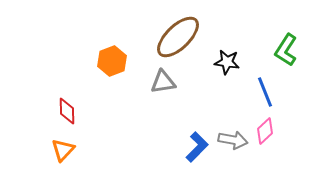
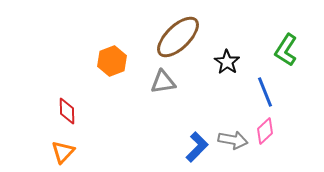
black star: rotated 25 degrees clockwise
orange triangle: moved 2 px down
